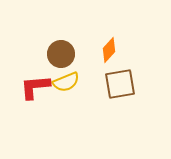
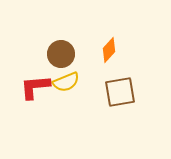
brown square: moved 8 px down
